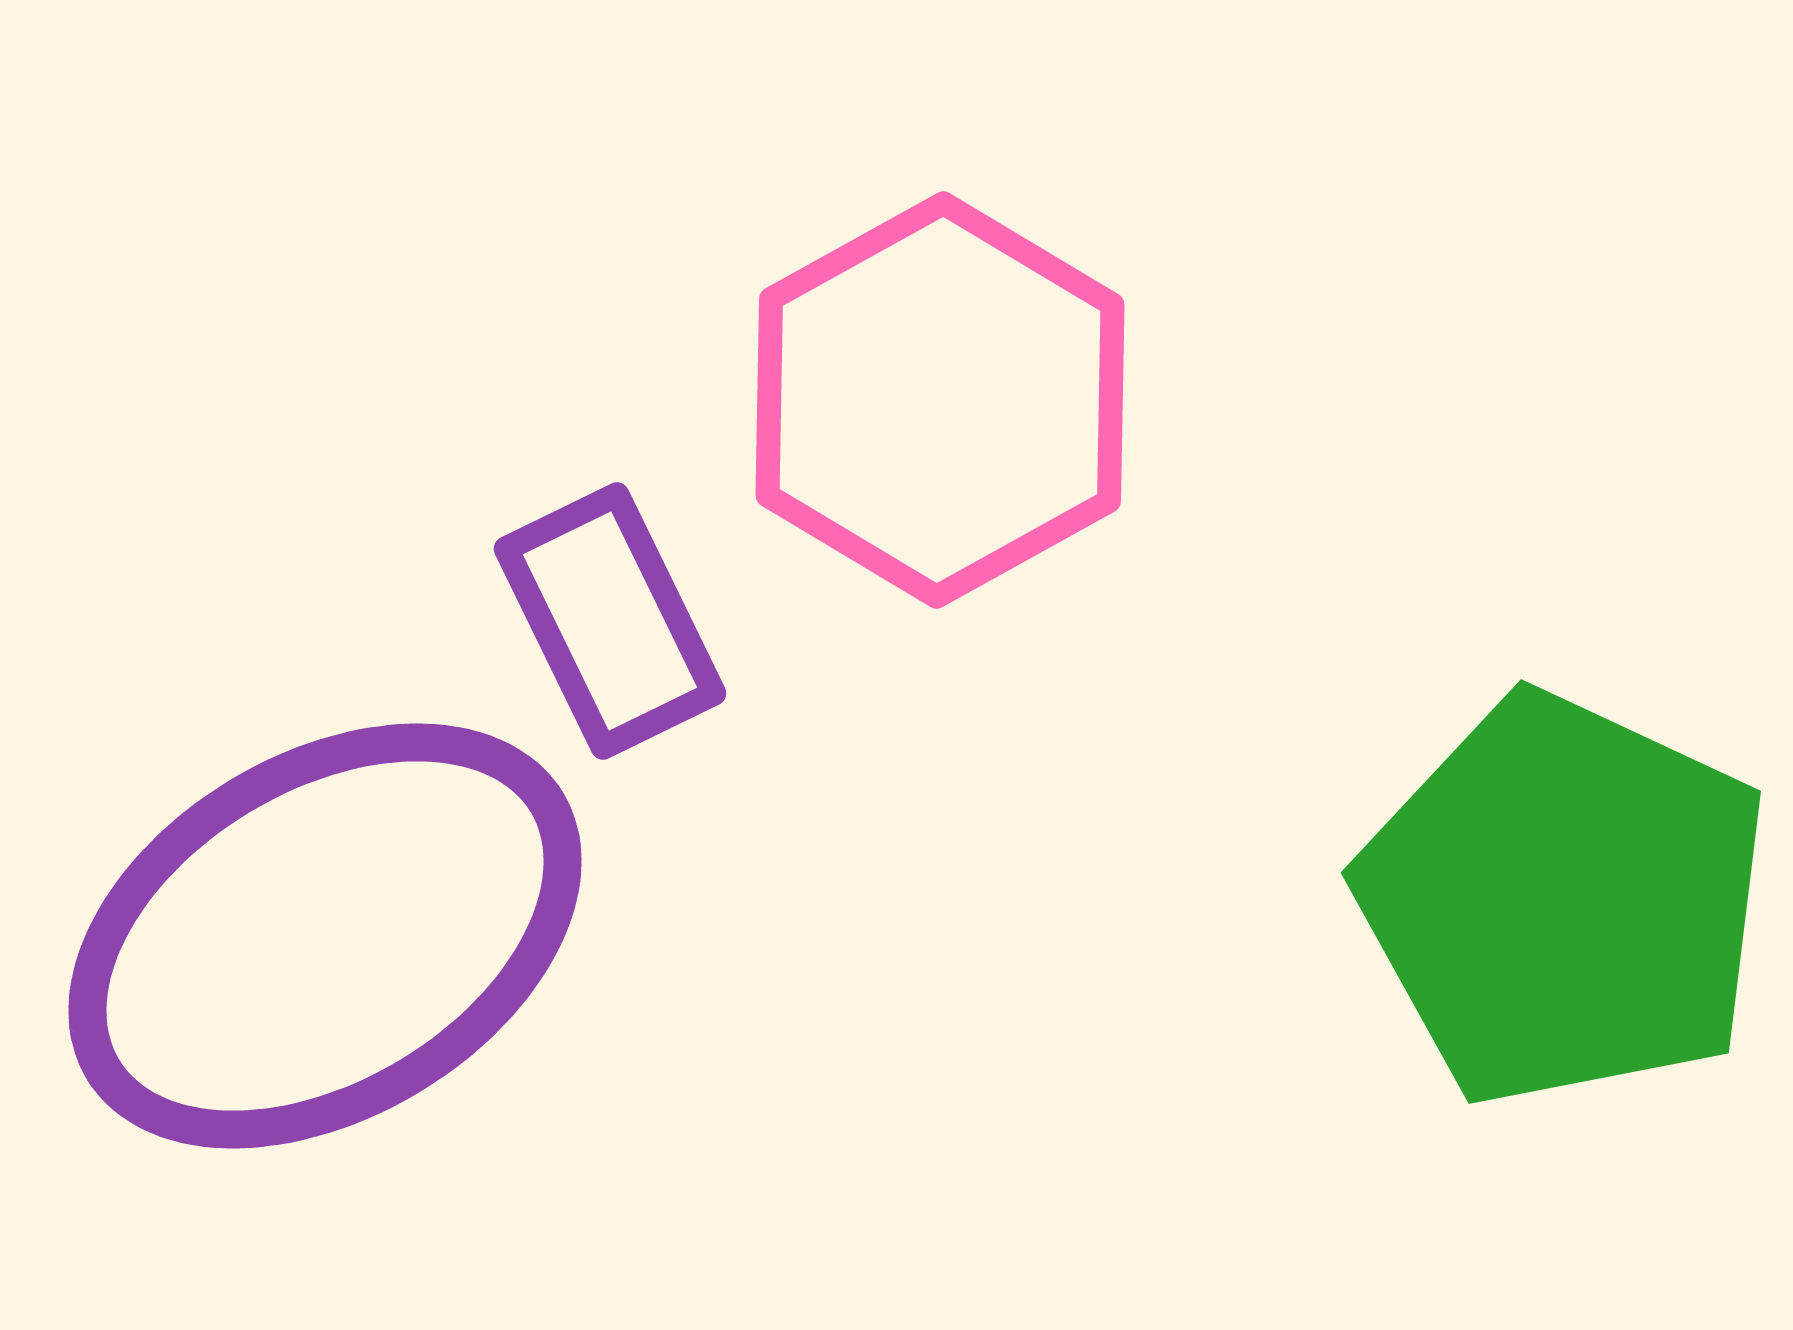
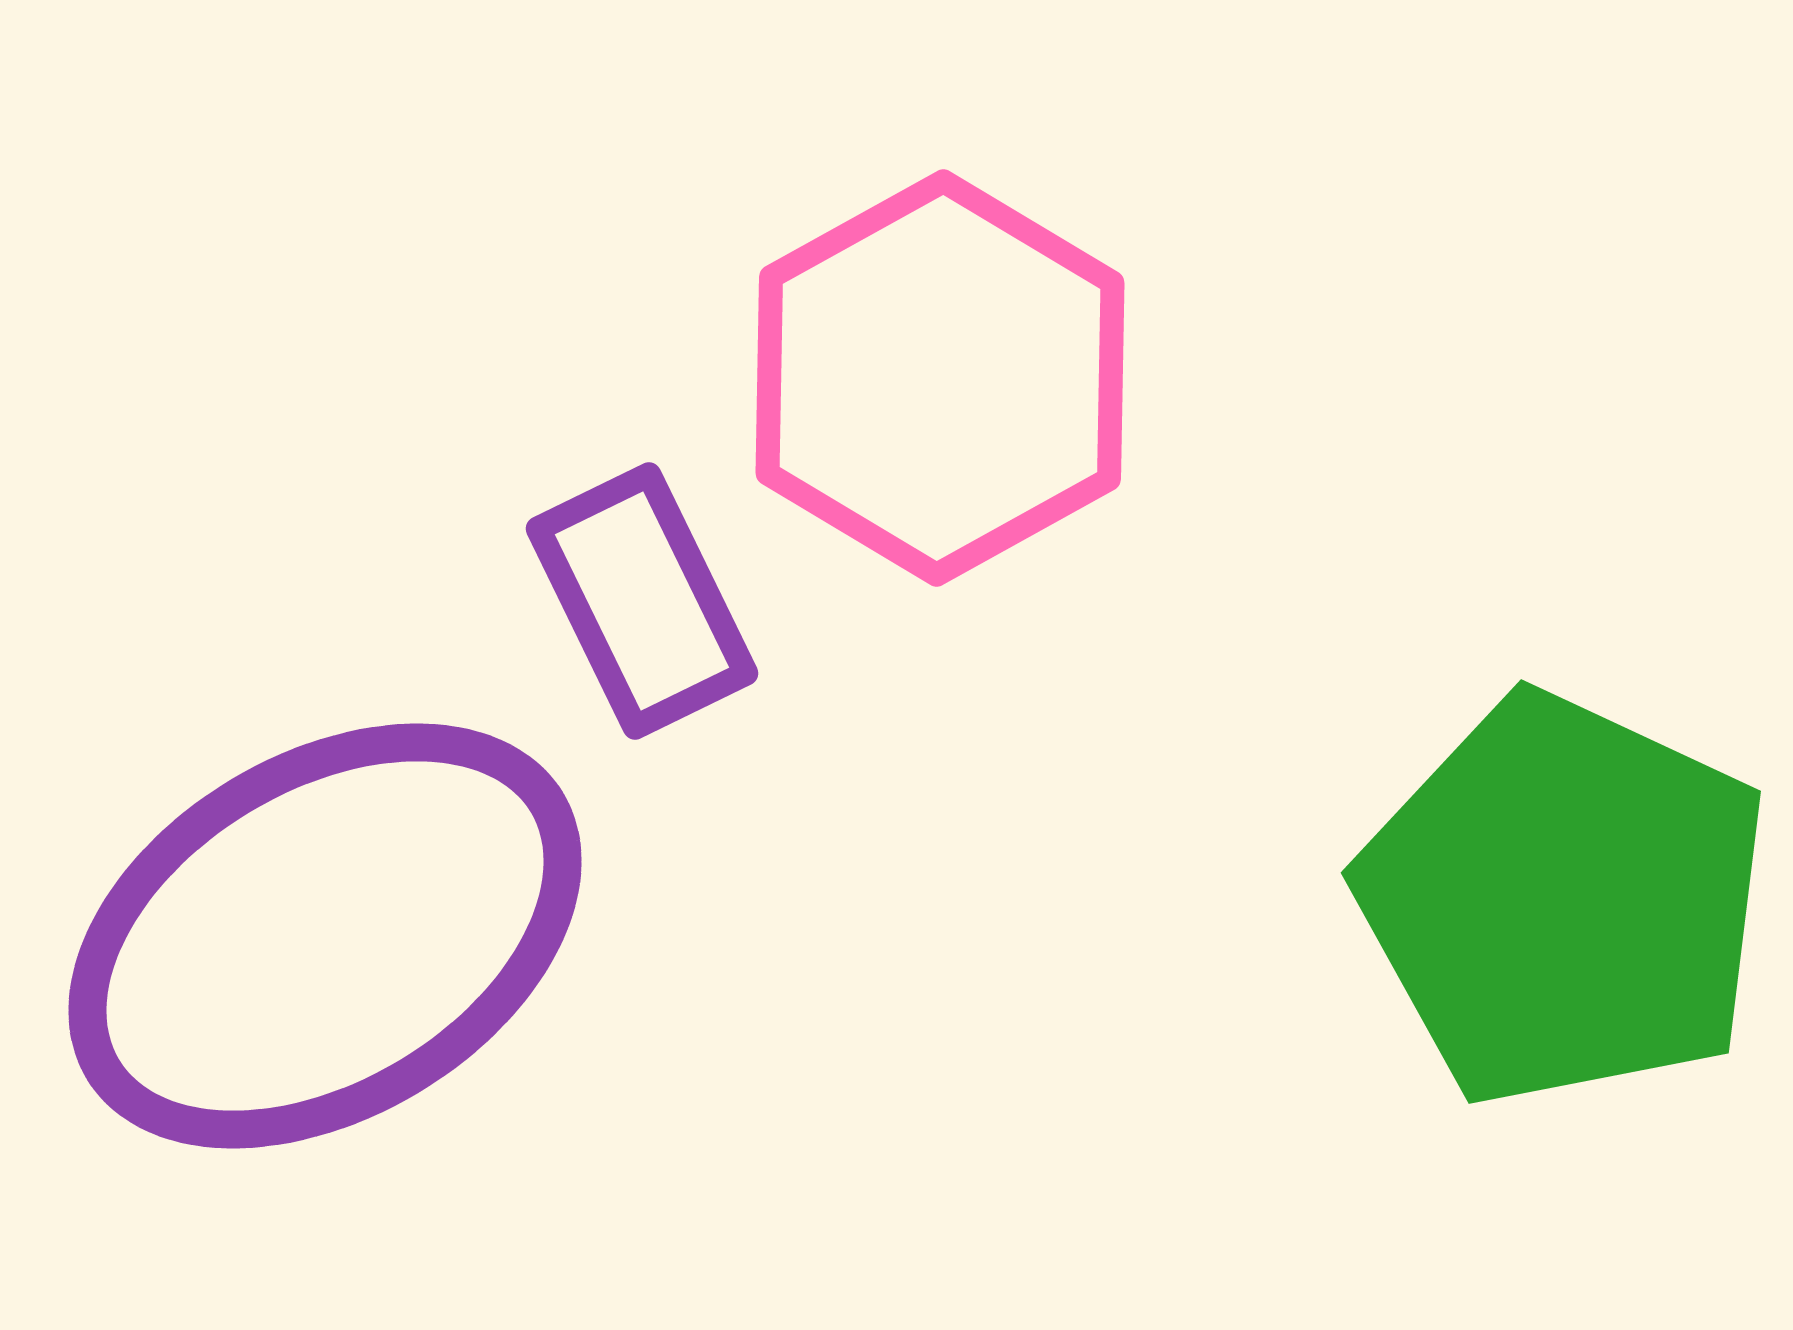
pink hexagon: moved 22 px up
purple rectangle: moved 32 px right, 20 px up
